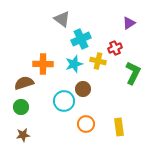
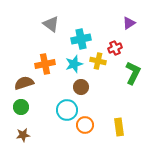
gray triangle: moved 11 px left, 5 px down
cyan cross: rotated 12 degrees clockwise
orange cross: moved 2 px right; rotated 12 degrees counterclockwise
brown circle: moved 2 px left, 2 px up
cyan circle: moved 3 px right, 9 px down
orange circle: moved 1 px left, 1 px down
